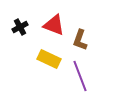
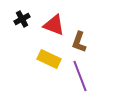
black cross: moved 2 px right, 8 px up
brown L-shape: moved 1 px left, 2 px down
